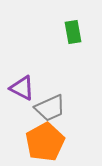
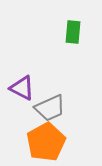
green rectangle: rotated 15 degrees clockwise
orange pentagon: moved 1 px right
